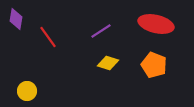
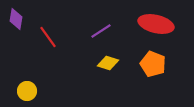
orange pentagon: moved 1 px left, 1 px up
